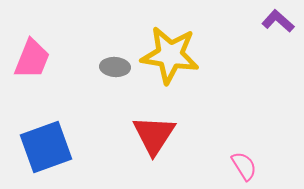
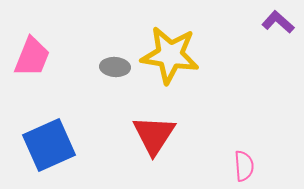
purple L-shape: moved 1 px down
pink trapezoid: moved 2 px up
blue square: moved 3 px right, 2 px up; rotated 4 degrees counterclockwise
pink semicircle: rotated 28 degrees clockwise
